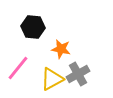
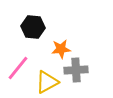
orange star: rotated 18 degrees counterclockwise
gray cross: moved 2 px left, 4 px up; rotated 25 degrees clockwise
yellow triangle: moved 5 px left, 3 px down
